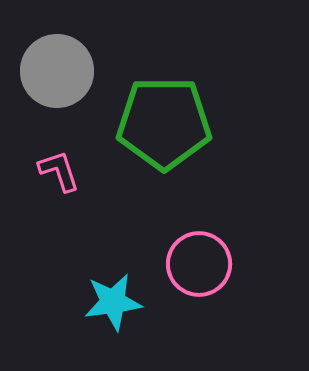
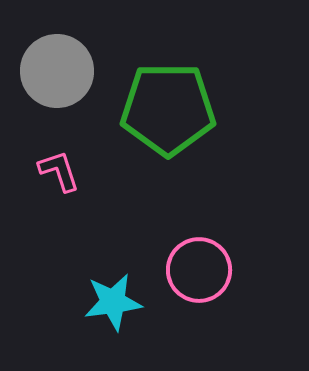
green pentagon: moved 4 px right, 14 px up
pink circle: moved 6 px down
